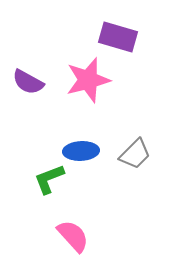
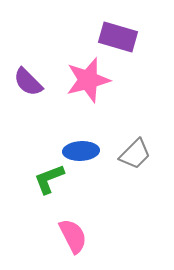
purple semicircle: rotated 16 degrees clockwise
pink semicircle: rotated 15 degrees clockwise
